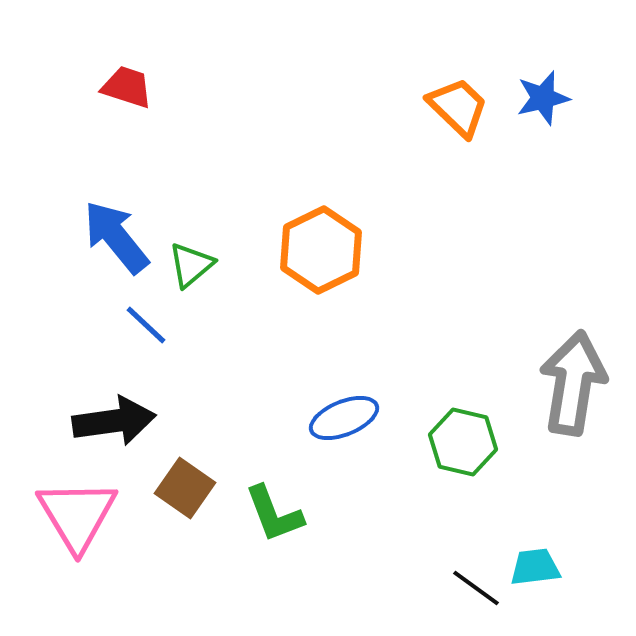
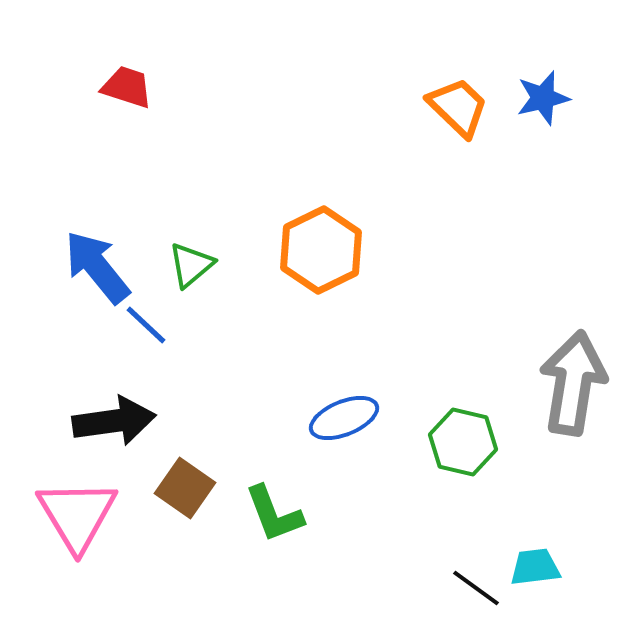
blue arrow: moved 19 px left, 30 px down
